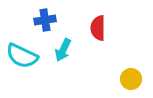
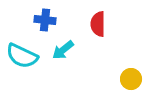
blue cross: rotated 15 degrees clockwise
red semicircle: moved 4 px up
cyan arrow: rotated 25 degrees clockwise
